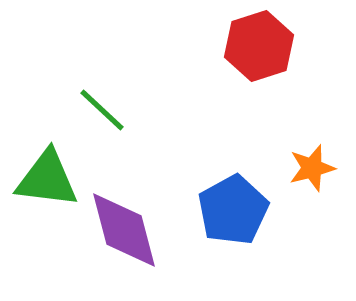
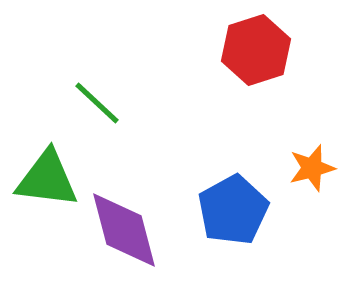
red hexagon: moved 3 px left, 4 px down
green line: moved 5 px left, 7 px up
